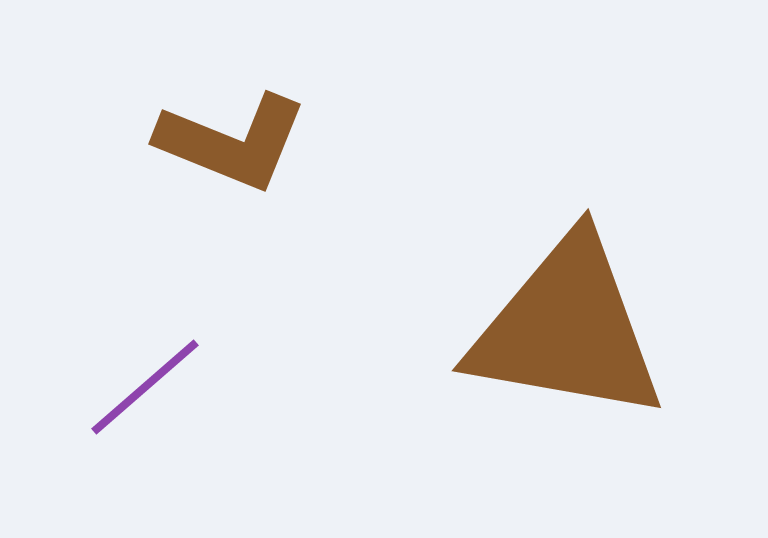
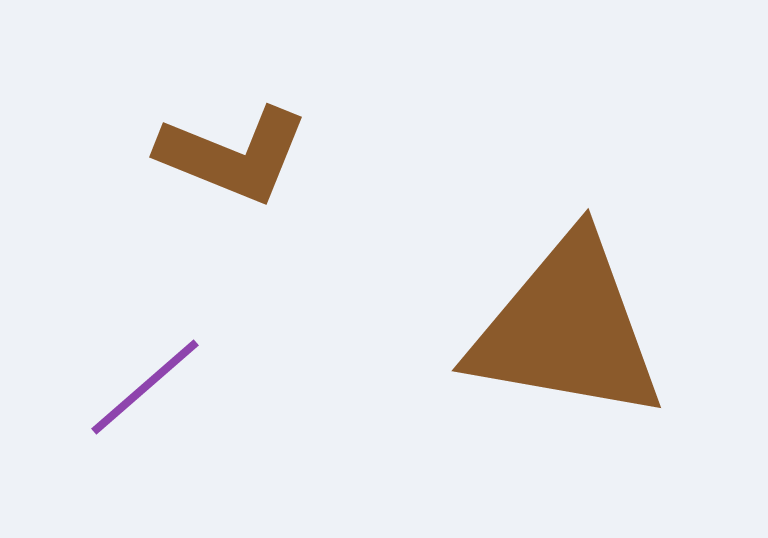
brown L-shape: moved 1 px right, 13 px down
